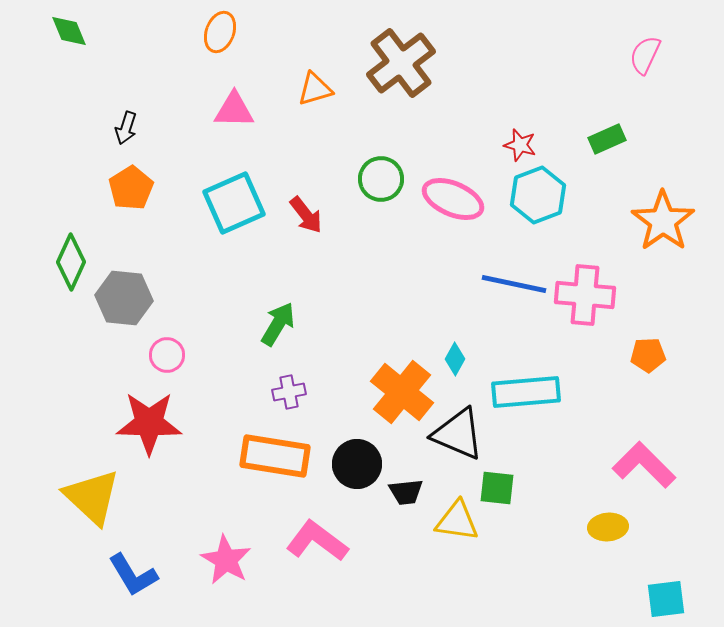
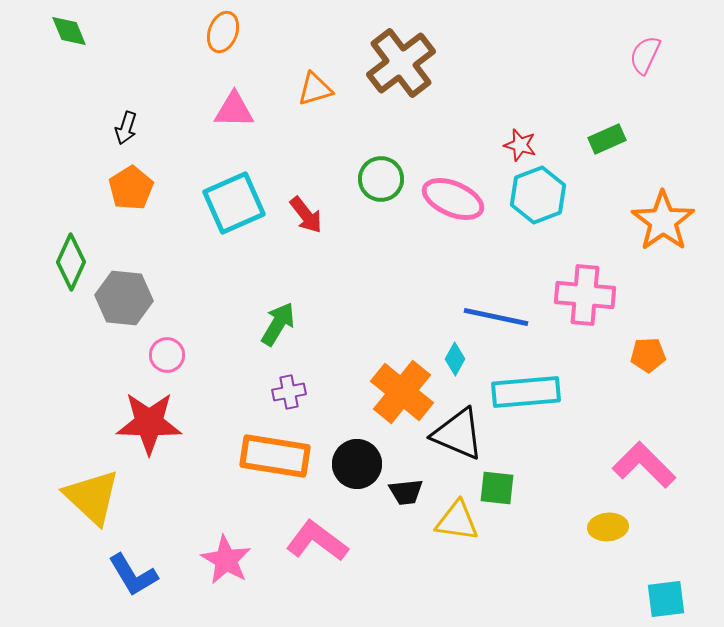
orange ellipse at (220, 32): moved 3 px right
blue line at (514, 284): moved 18 px left, 33 px down
